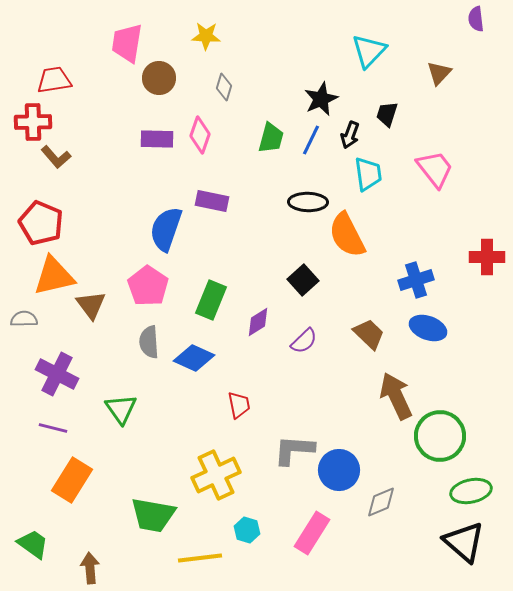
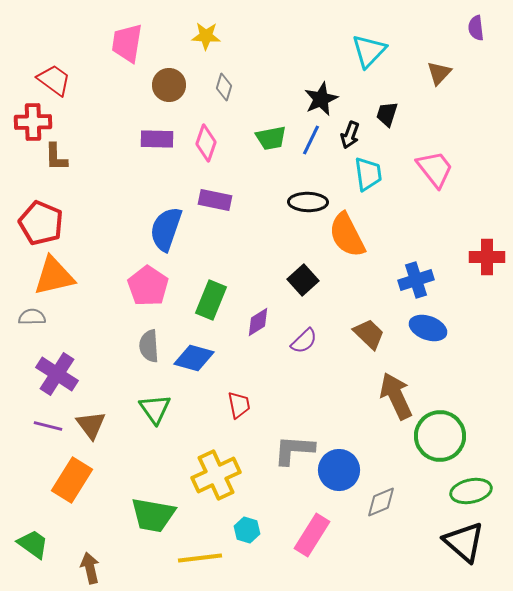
purple semicircle at (476, 19): moved 9 px down
brown circle at (159, 78): moved 10 px right, 7 px down
red trapezoid at (54, 80): rotated 45 degrees clockwise
pink diamond at (200, 135): moved 6 px right, 8 px down
green trapezoid at (271, 138): rotated 64 degrees clockwise
brown L-shape at (56, 157): rotated 40 degrees clockwise
purple rectangle at (212, 201): moved 3 px right, 1 px up
brown triangle at (91, 305): moved 120 px down
gray semicircle at (24, 319): moved 8 px right, 2 px up
gray semicircle at (149, 342): moved 4 px down
blue diamond at (194, 358): rotated 9 degrees counterclockwise
purple cross at (57, 374): rotated 6 degrees clockwise
green triangle at (121, 409): moved 34 px right
purple line at (53, 428): moved 5 px left, 2 px up
pink rectangle at (312, 533): moved 2 px down
brown arrow at (90, 568): rotated 8 degrees counterclockwise
